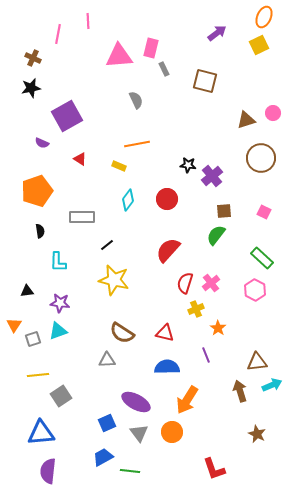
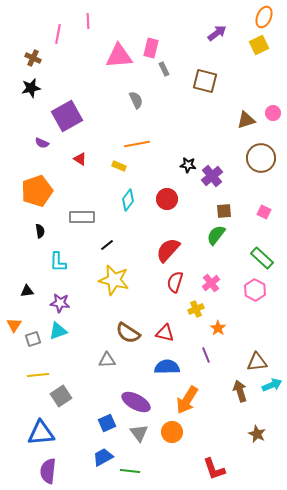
red semicircle at (185, 283): moved 10 px left, 1 px up
brown semicircle at (122, 333): moved 6 px right
